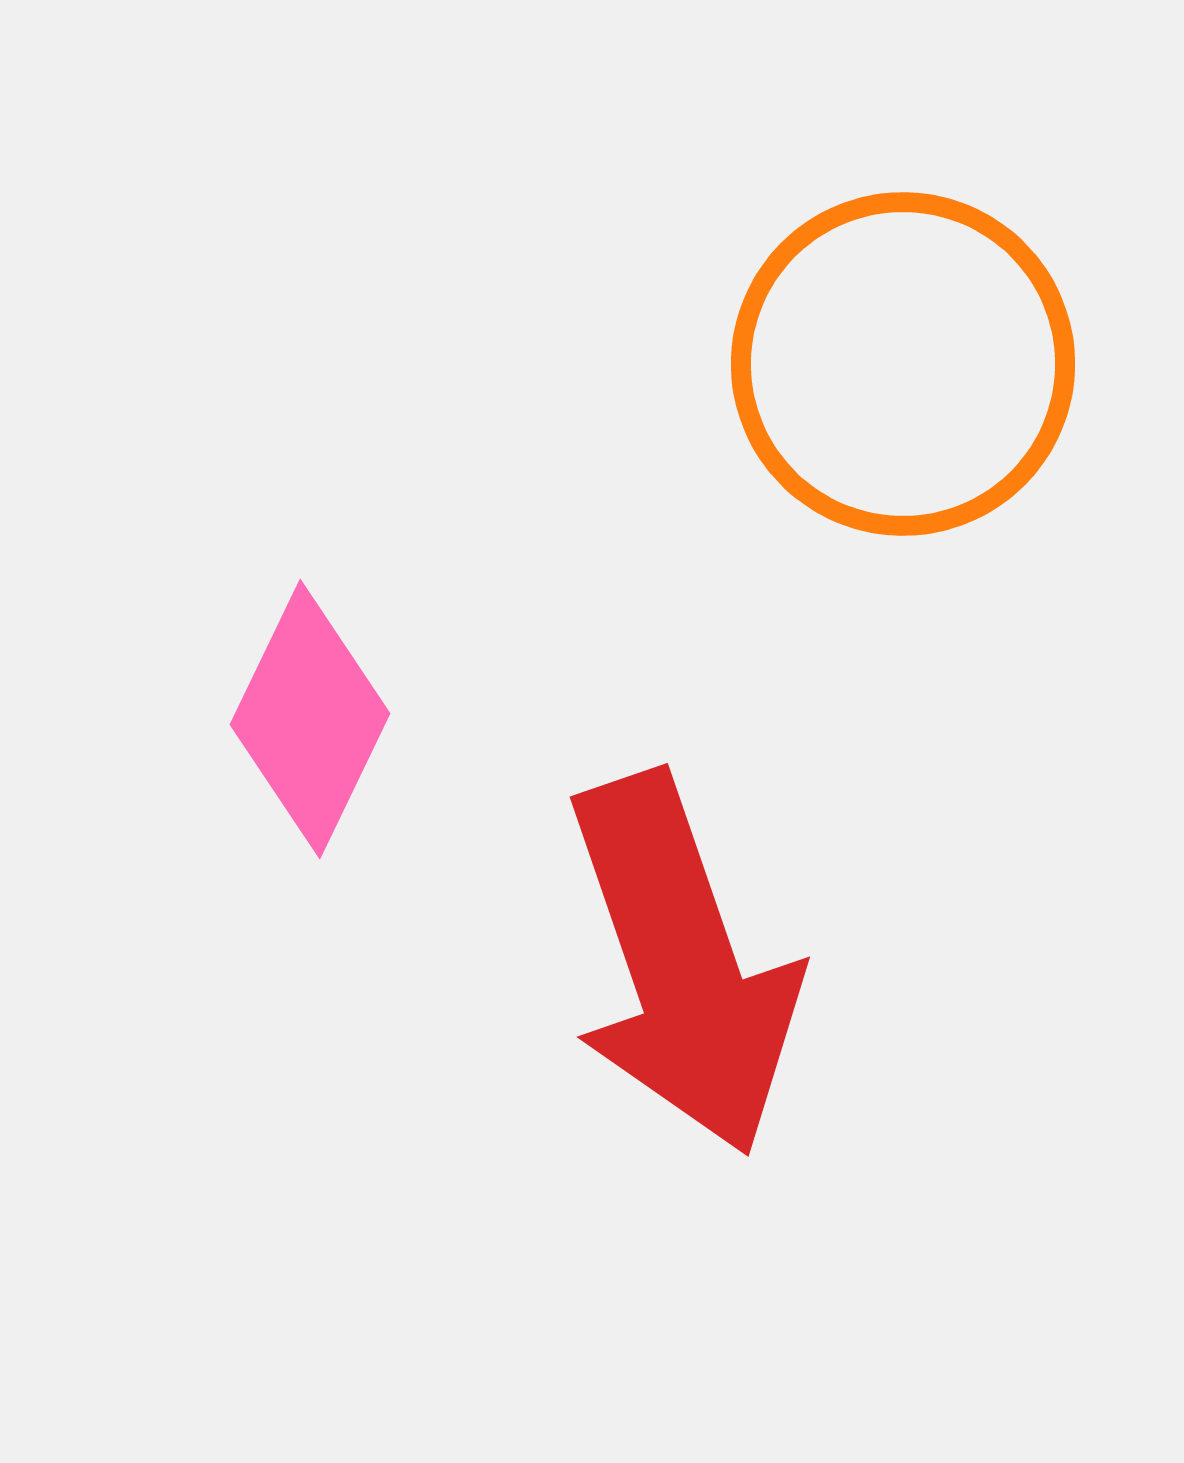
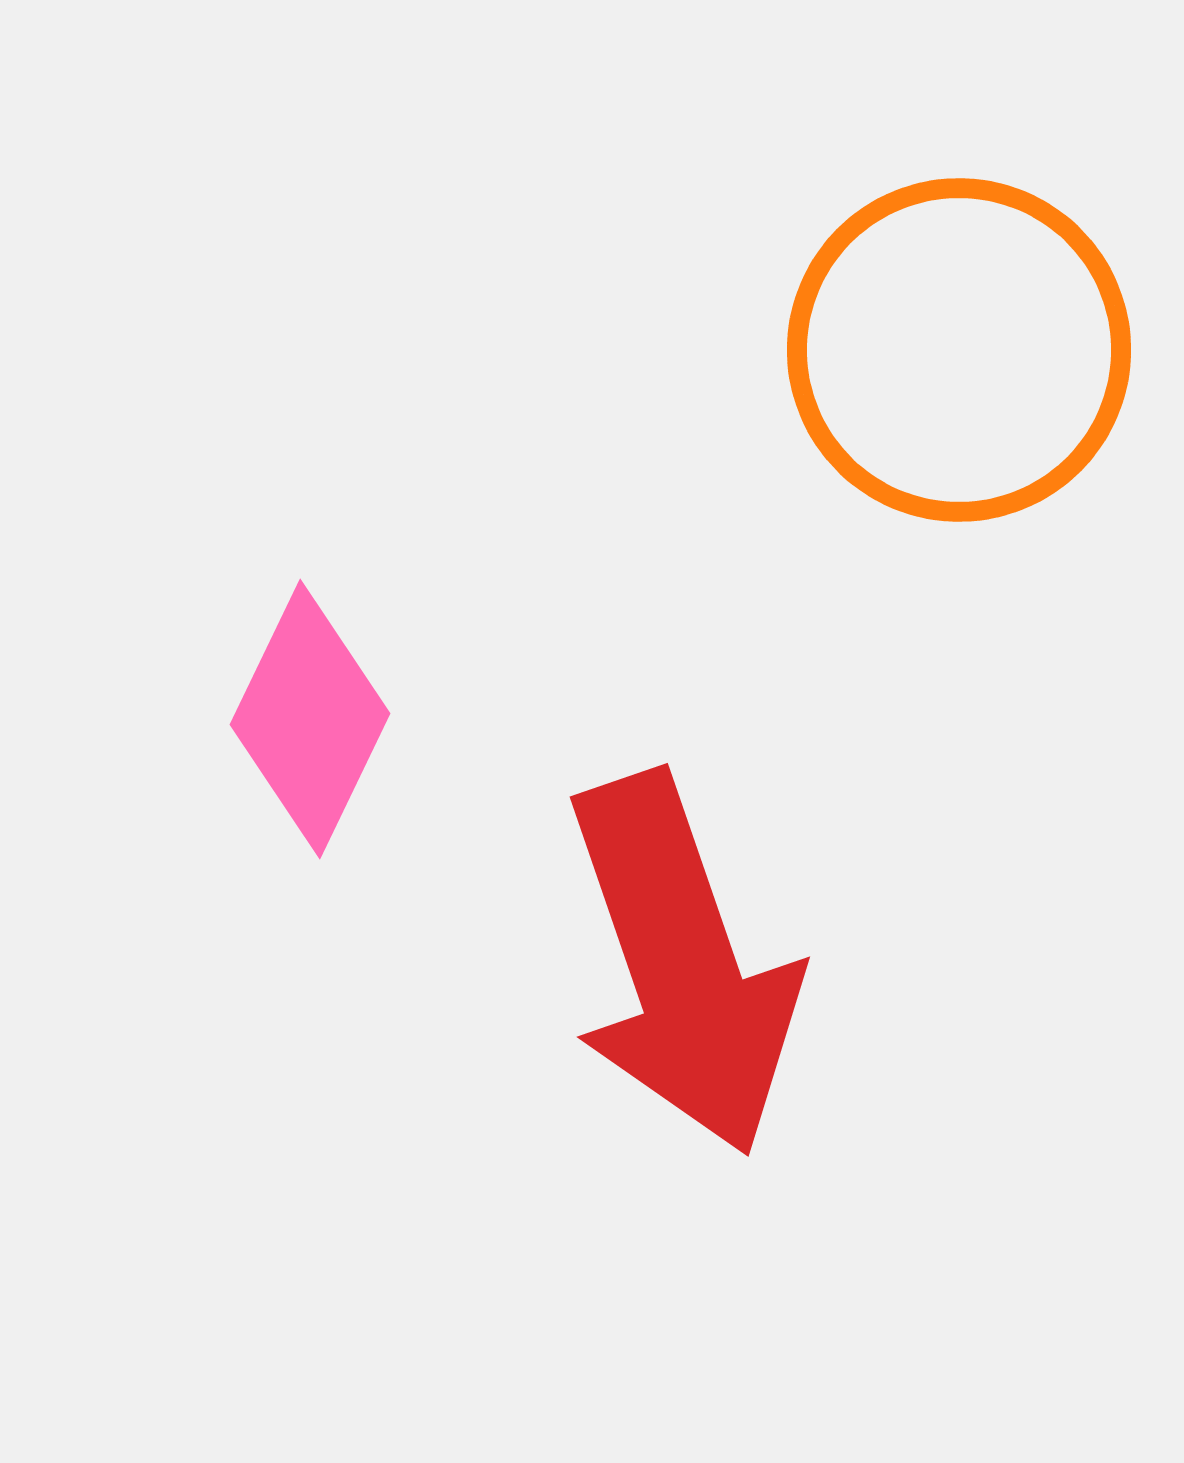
orange circle: moved 56 px right, 14 px up
